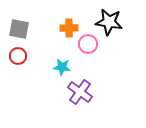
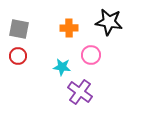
pink circle: moved 3 px right, 11 px down
